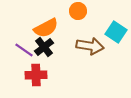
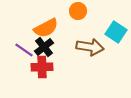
brown arrow: moved 1 px down
red cross: moved 6 px right, 8 px up
